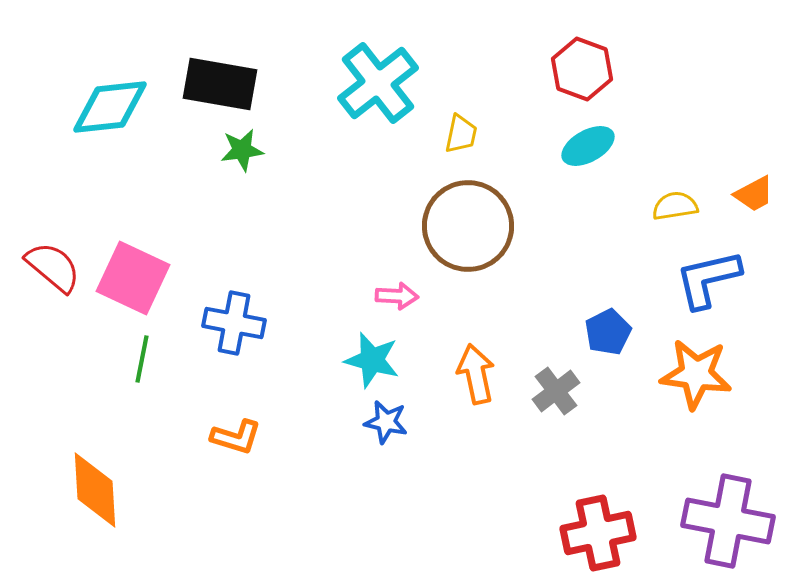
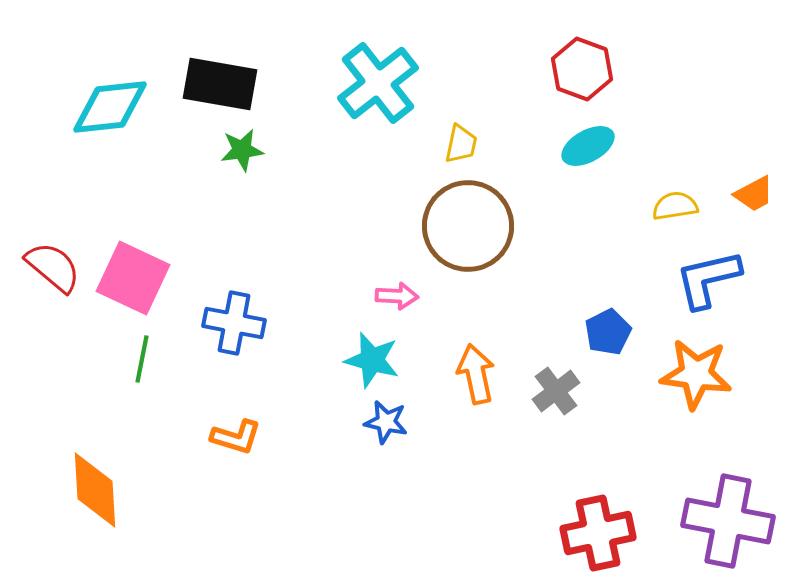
yellow trapezoid: moved 10 px down
